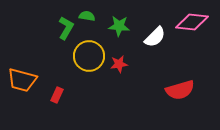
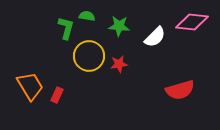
green L-shape: rotated 15 degrees counterclockwise
orange trapezoid: moved 8 px right, 6 px down; rotated 136 degrees counterclockwise
